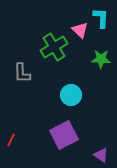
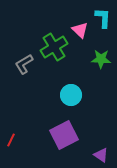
cyan L-shape: moved 2 px right
gray L-shape: moved 2 px right, 9 px up; rotated 60 degrees clockwise
